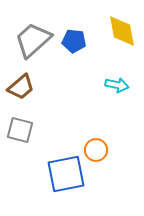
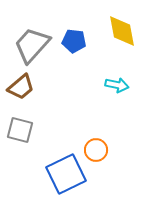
gray trapezoid: moved 1 px left, 5 px down; rotated 6 degrees counterclockwise
blue square: rotated 15 degrees counterclockwise
